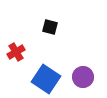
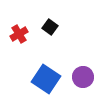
black square: rotated 21 degrees clockwise
red cross: moved 3 px right, 18 px up
